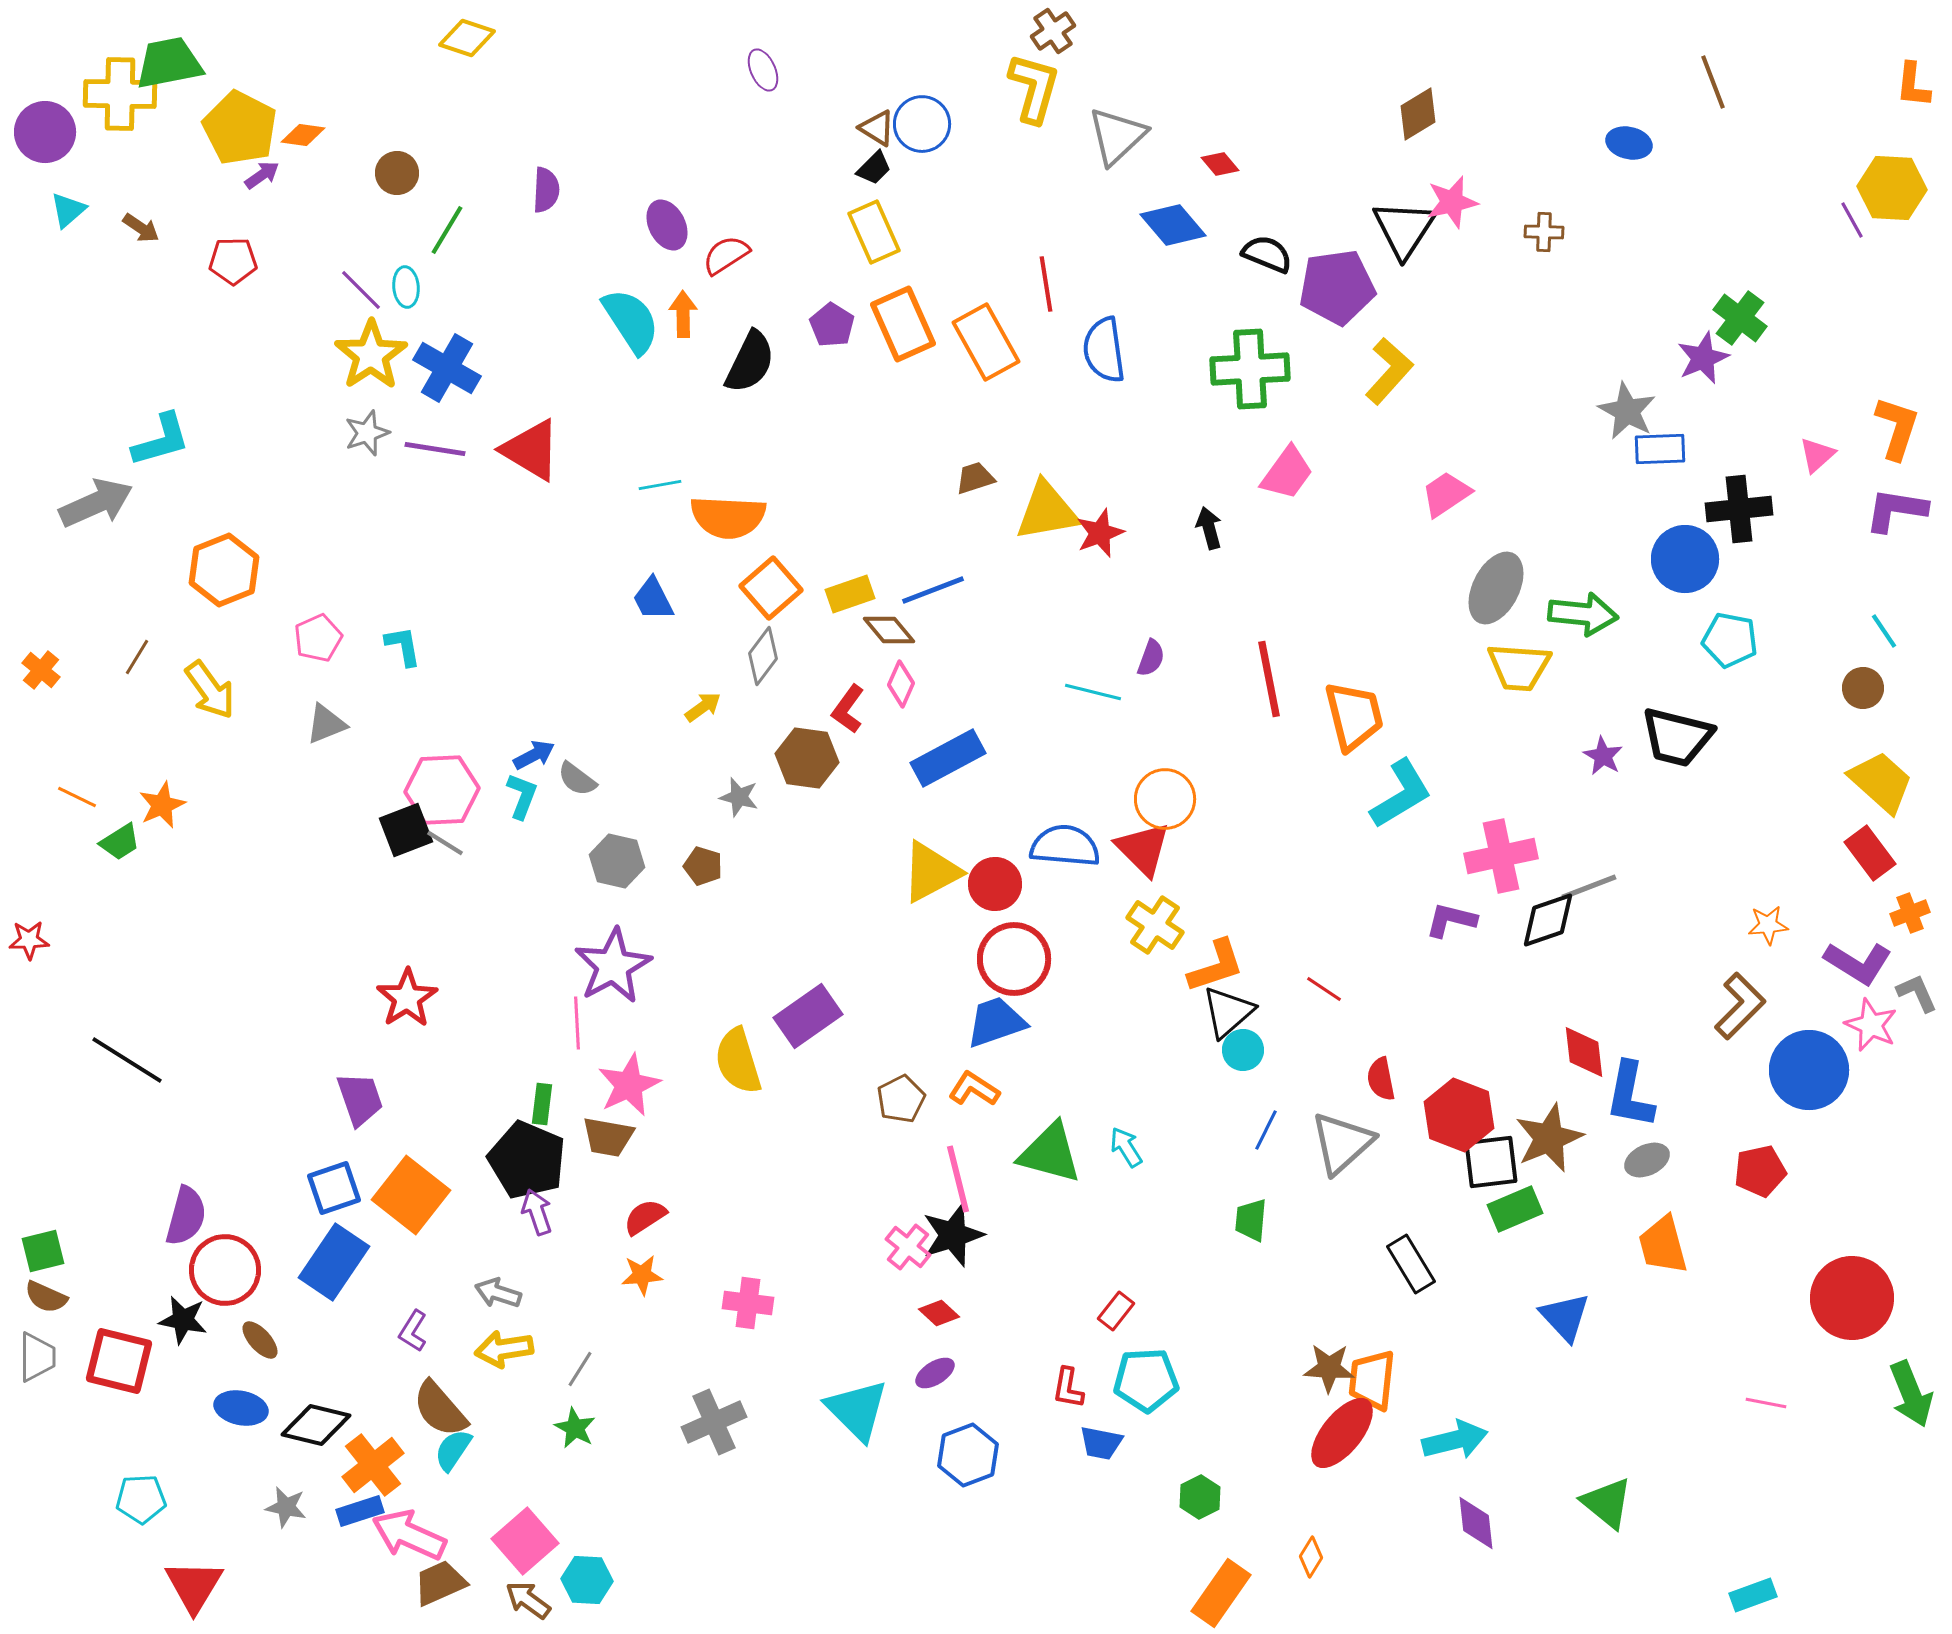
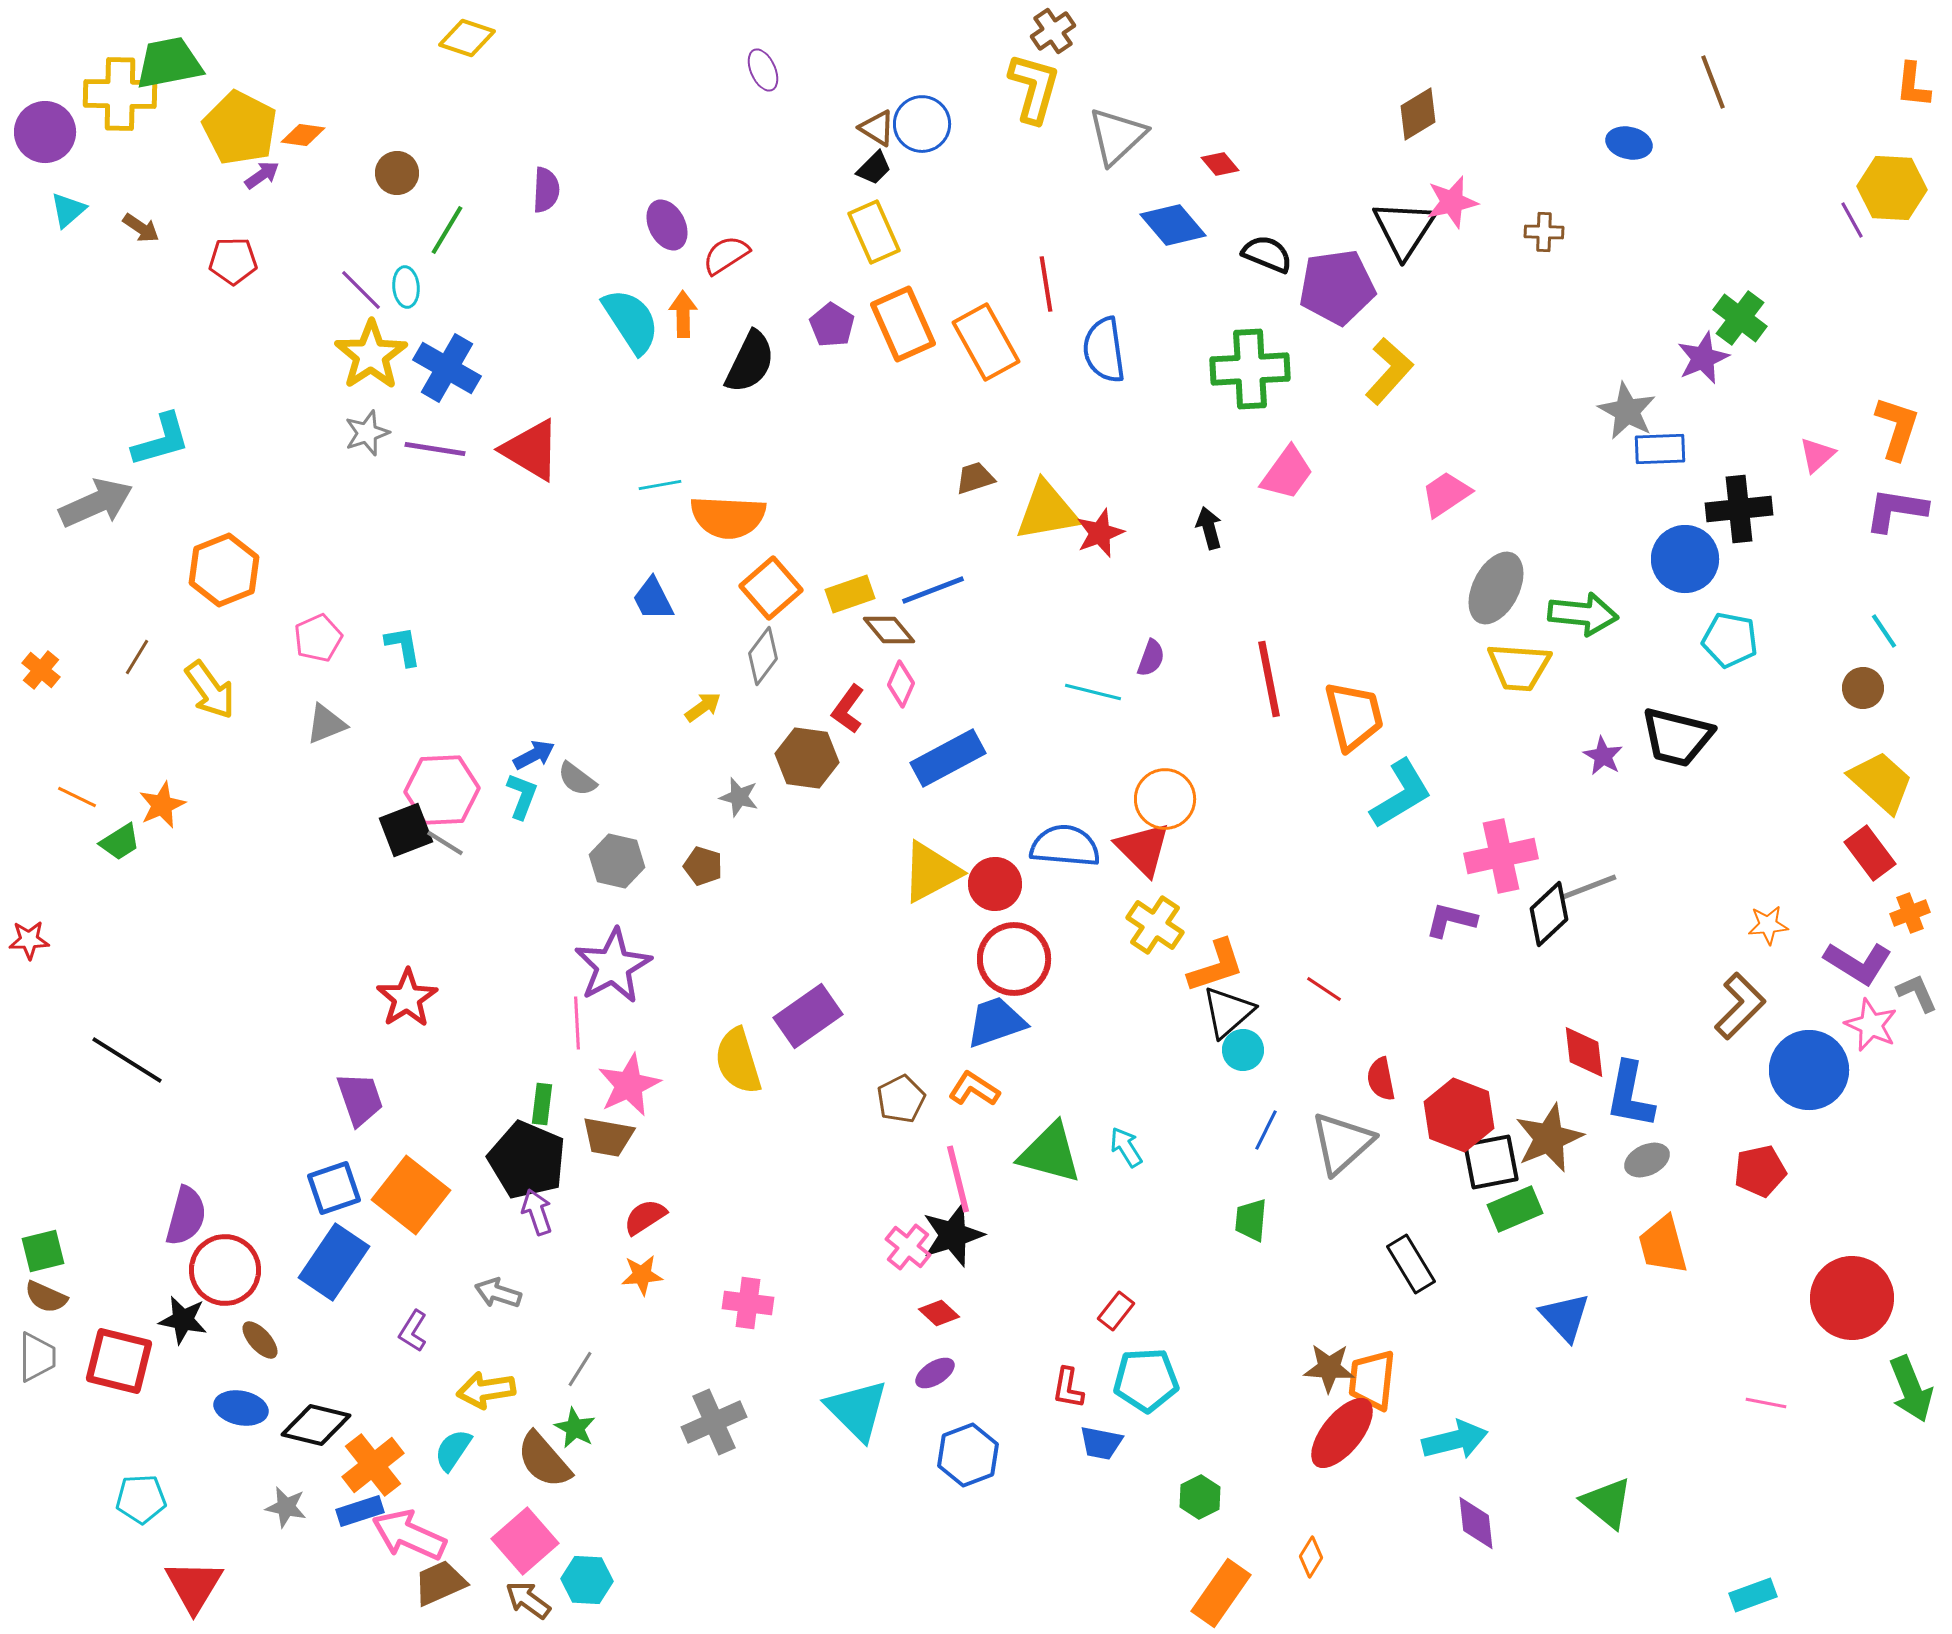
black diamond at (1548, 920): moved 1 px right, 6 px up; rotated 24 degrees counterclockwise
black square at (1491, 1162): rotated 4 degrees counterclockwise
yellow arrow at (504, 1349): moved 18 px left, 41 px down
green arrow at (1911, 1394): moved 5 px up
brown semicircle at (440, 1409): moved 104 px right, 51 px down
